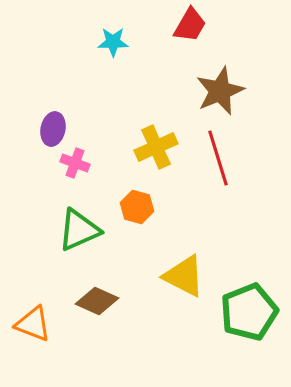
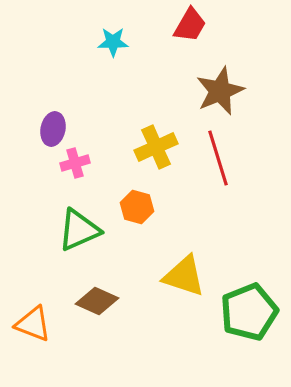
pink cross: rotated 36 degrees counterclockwise
yellow triangle: rotated 9 degrees counterclockwise
